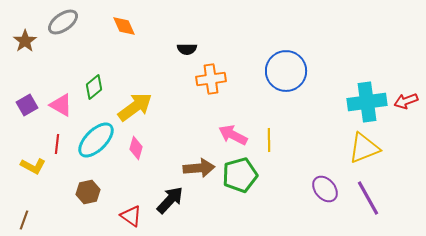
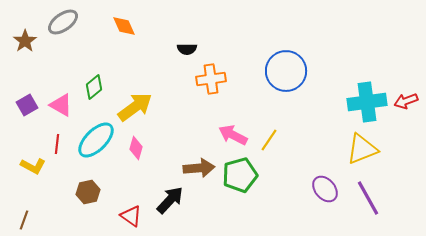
yellow line: rotated 35 degrees clockwise
yellow triangle: moved 2 px left, 1 px down
